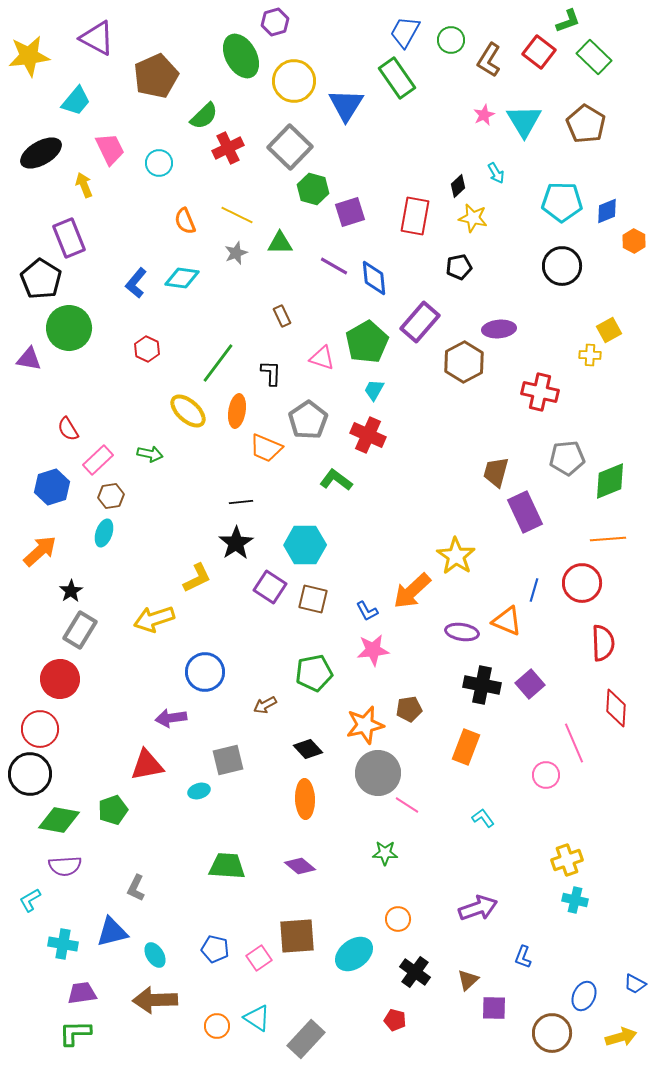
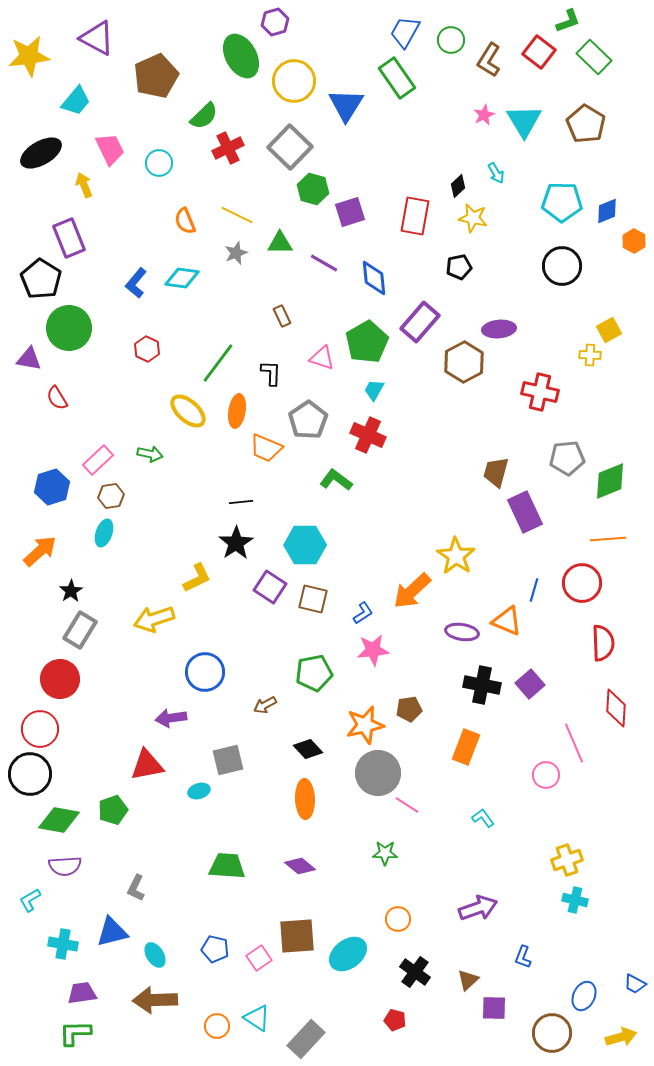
purple line at (334, 266): moved 10 px left, 3 px up
red semicircle at (68, 429): moved 11 px left, 31 px up
blue L-shape at (367, 611): moved 4 px left, 2 px down; rotated 95 degrees counterclockwise
cyan ellipse at (354, 954): moved 6 px left
